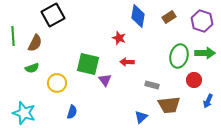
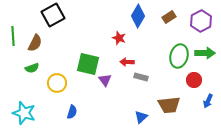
blue diamond: rotated 20 degrees clockwise
purple hexagon: moved 1 px left; rotated 15 degrees clockwise
gray rectangle: moved 11 px left, 8 px up
